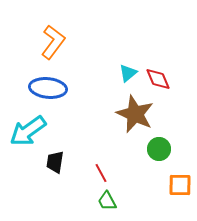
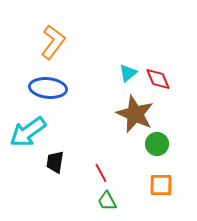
cyan arrow: moved 1 px down
green circle: moved 2 px left, 5 px up
orange square: moved 19 px left
